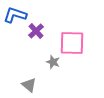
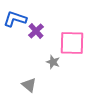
blue L-shape: moved 4 px down
